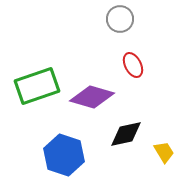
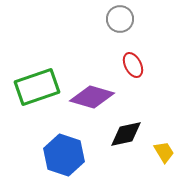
green rectangle: moved 1 px down
